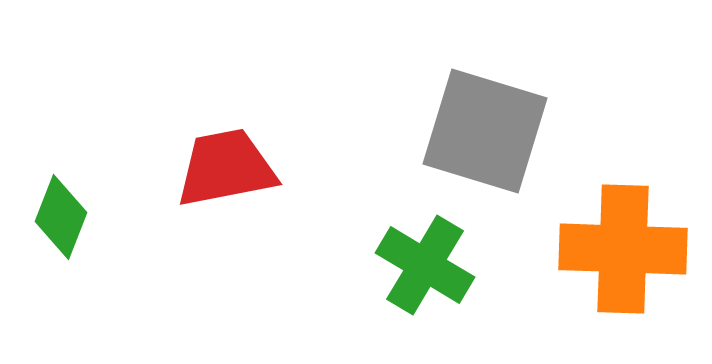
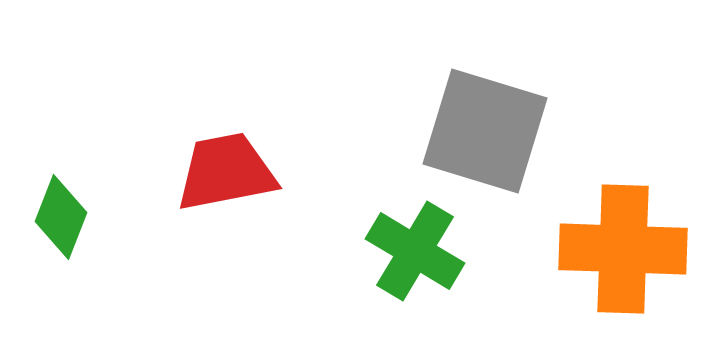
red trapezoid: moved 4 px down
green cross: moved 10 px left, 14 px up
